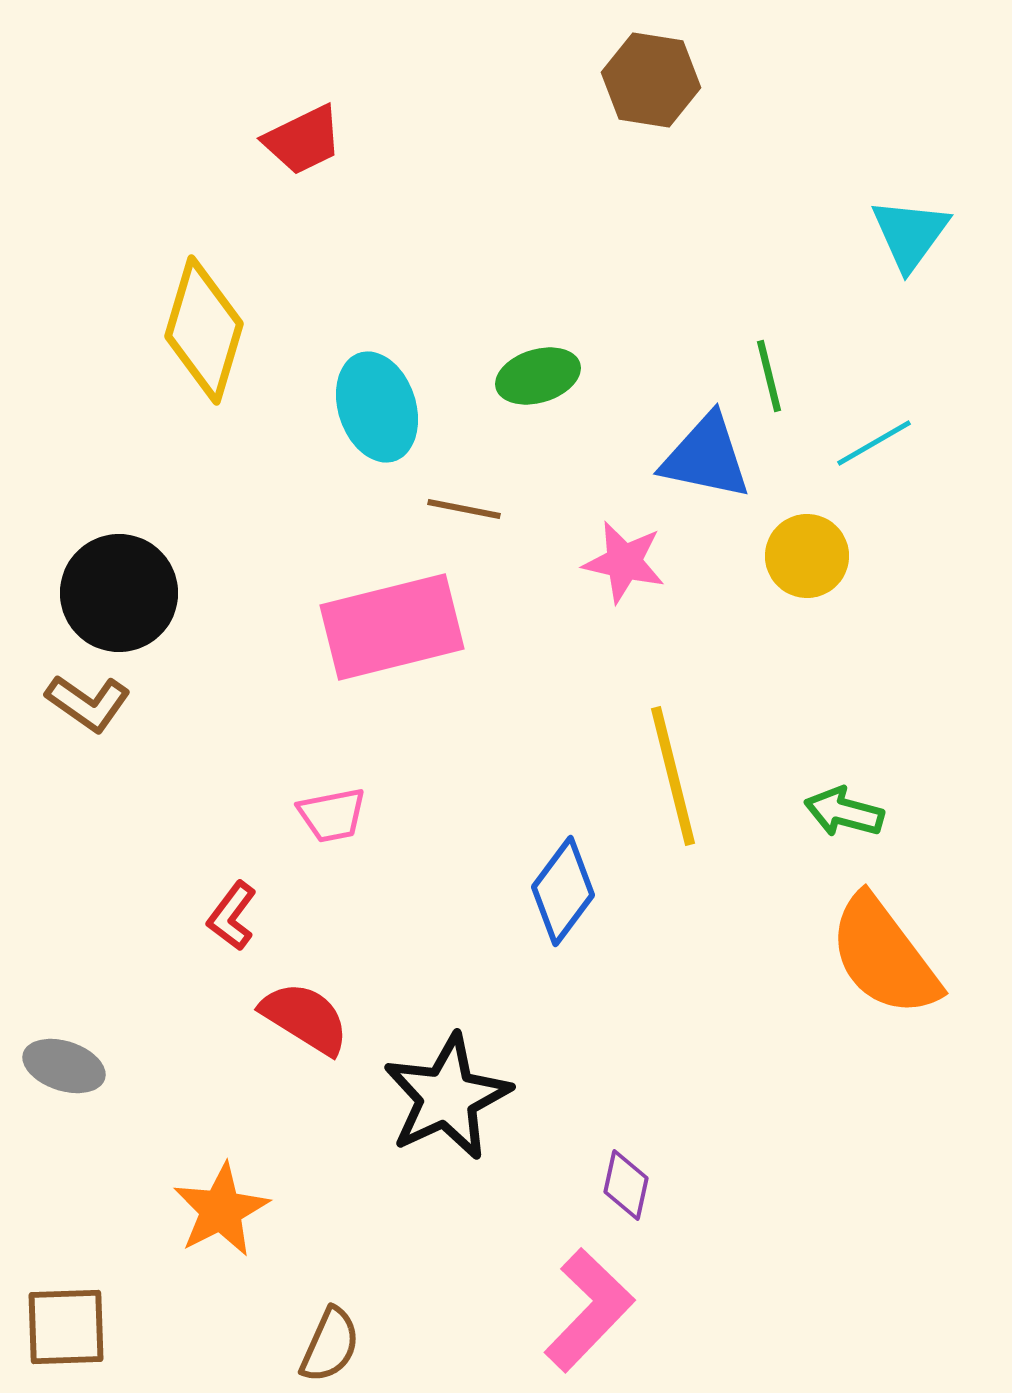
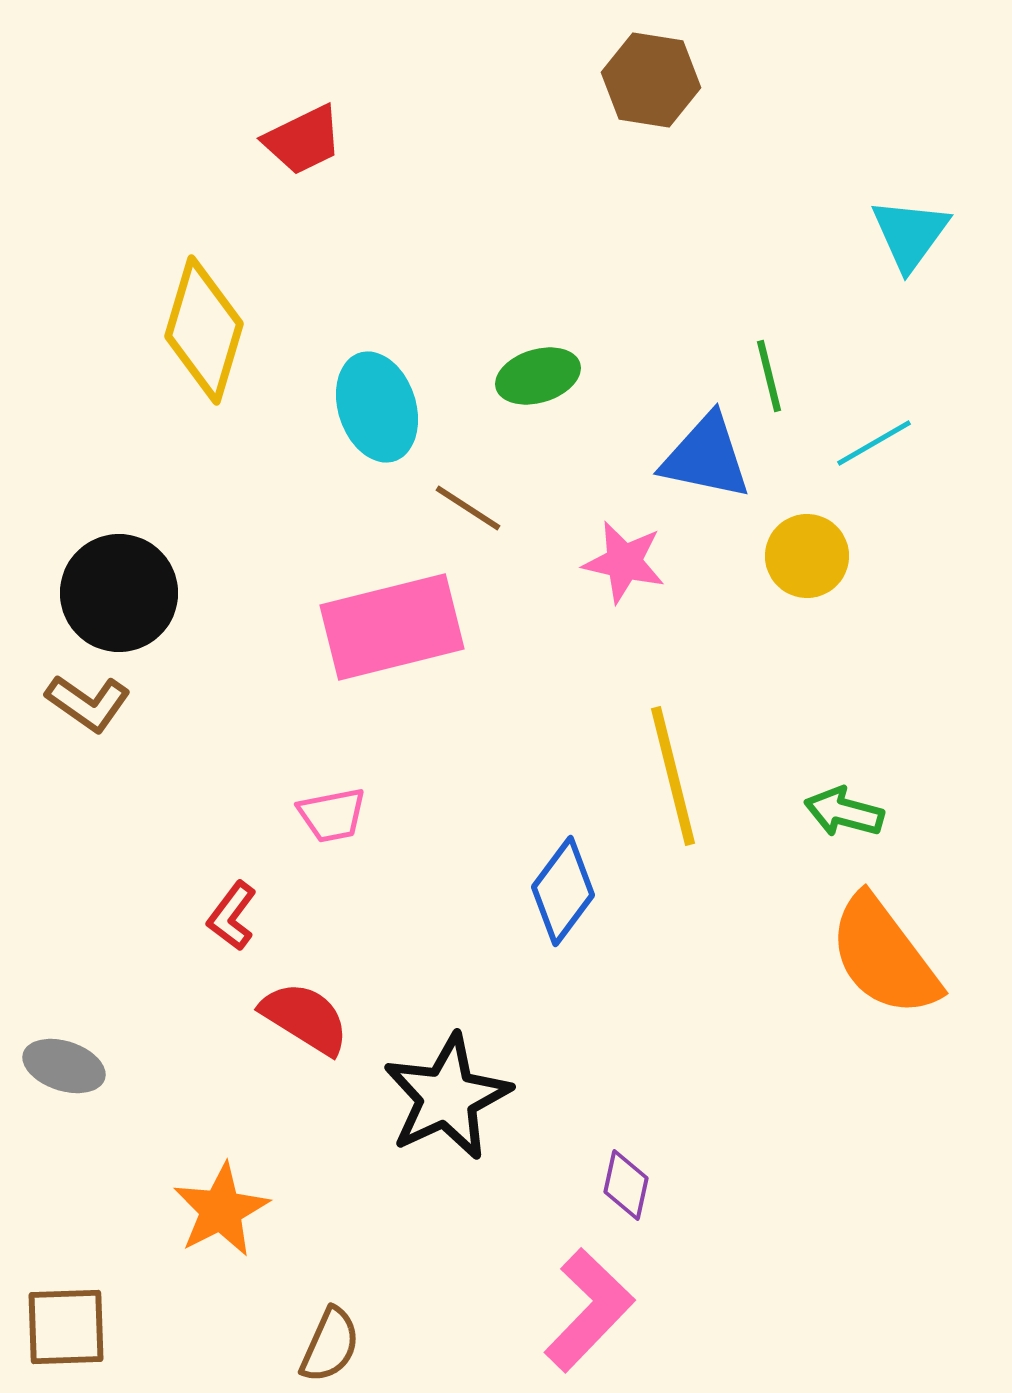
brown line: moved 4 px right, 1 px up; rotated 22 degrees clockwise
